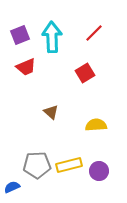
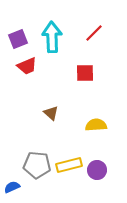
purple square: moved 2 px left, 4 px down
red trapezoid: moved 1 px right, 1 px up
red square: rotated 30 degrees clockwise
brown triangle: moved 1 px down
gray pentagon: rotated 8 degrees clockwise
purple circle: moved 2 px left, 1 px up
